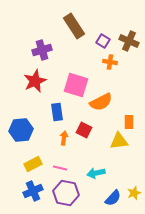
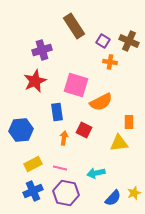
yellow triangle: moved 2 px down
